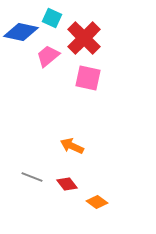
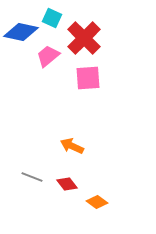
pink square: rotated 16 degrees counterclockwise
